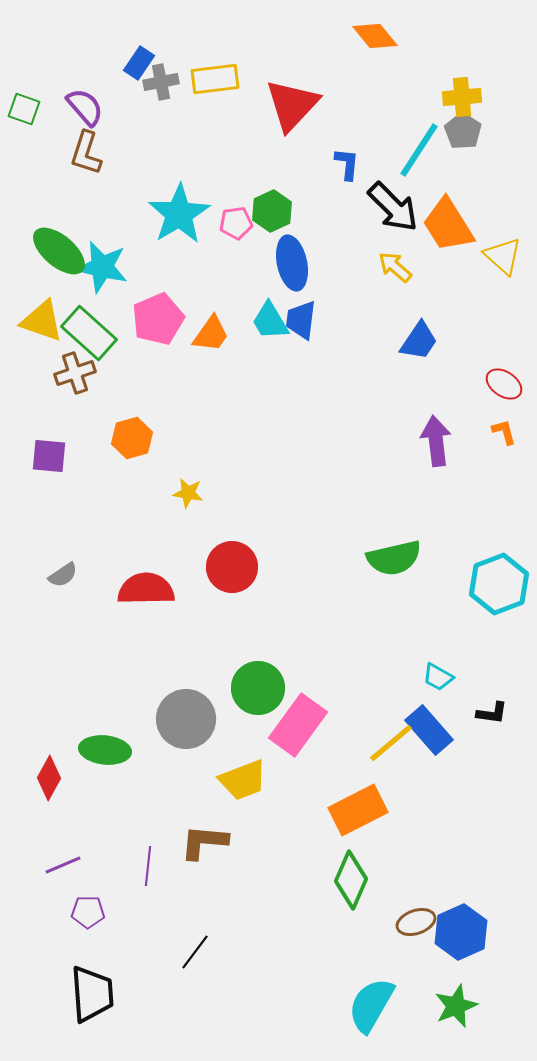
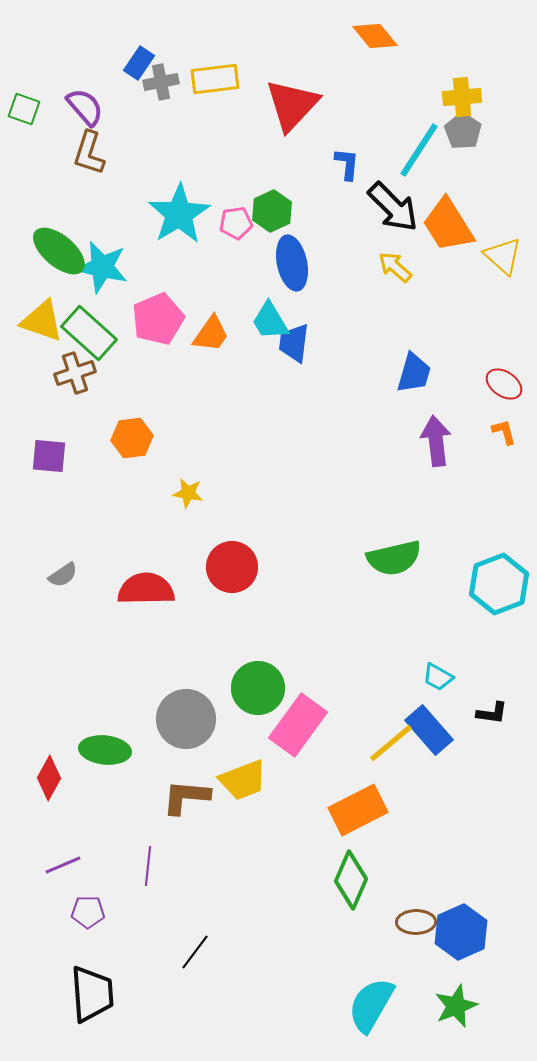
brown L-shape at (86, 153): moved 3 px right
blue trapezoid at (301, 320): moved 7 px left, 23 px down
blue trapezoid at (419, 341): moved 5 px left, 32 px down; rotated 18 degrees counterclockwise
orange hexagon at (132, 438): rotated 9 degrees clockwise
brown L-shape at (204, 842): moved 18 px left, 45 px up
brown ellipse at (416, 922): rotated 18 degrees clockwise
